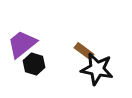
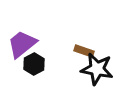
brown rectangle: rotated 18 degrees counterclockwise
black hexagon: rotated 15 degrees clockwise
